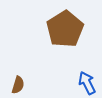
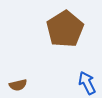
brown semicircle: rotated 60 degrees clockwise
